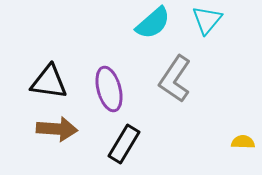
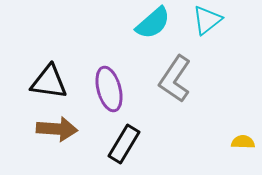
cyan triangle: rotated 12 degrees clockwise
